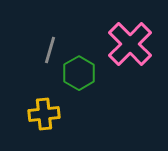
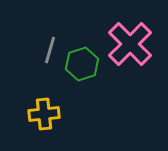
green hexagon: moved 3 px right, 9 px up; rotated 12 degrees clockwise
